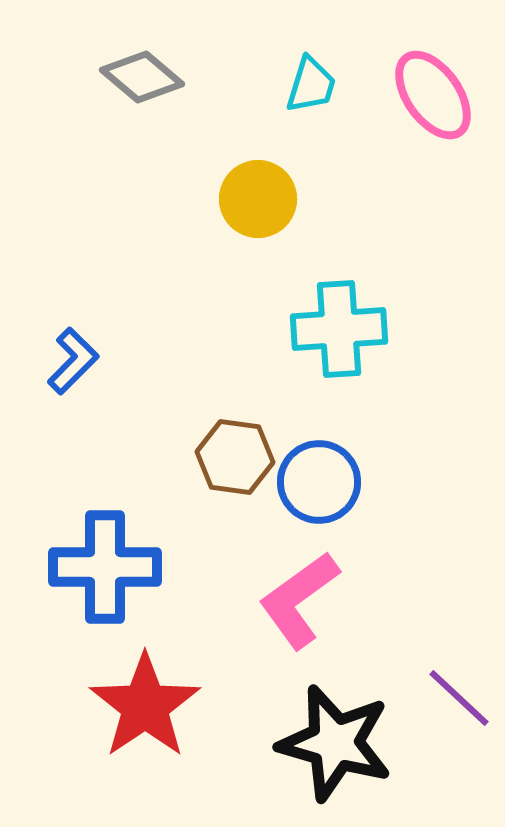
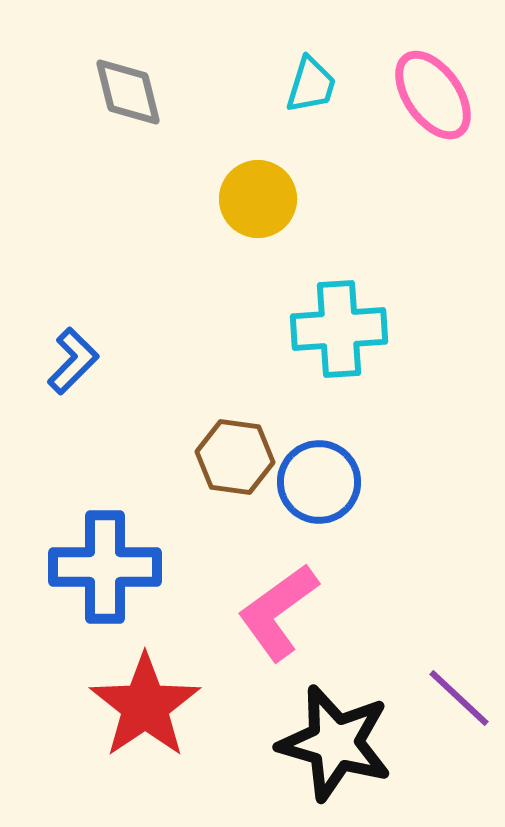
gray diamond: moved 14 px left, 15 px down; rotated 36 degrees clockwise
pink L-shape: moved 21 px left, 12 px down
